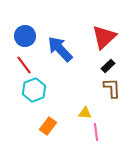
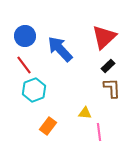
pink line: moved 3 px right
